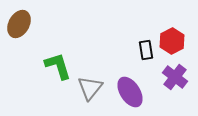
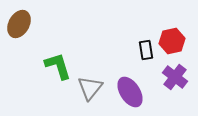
red hexagon: rotated 15 degrees clockwise
